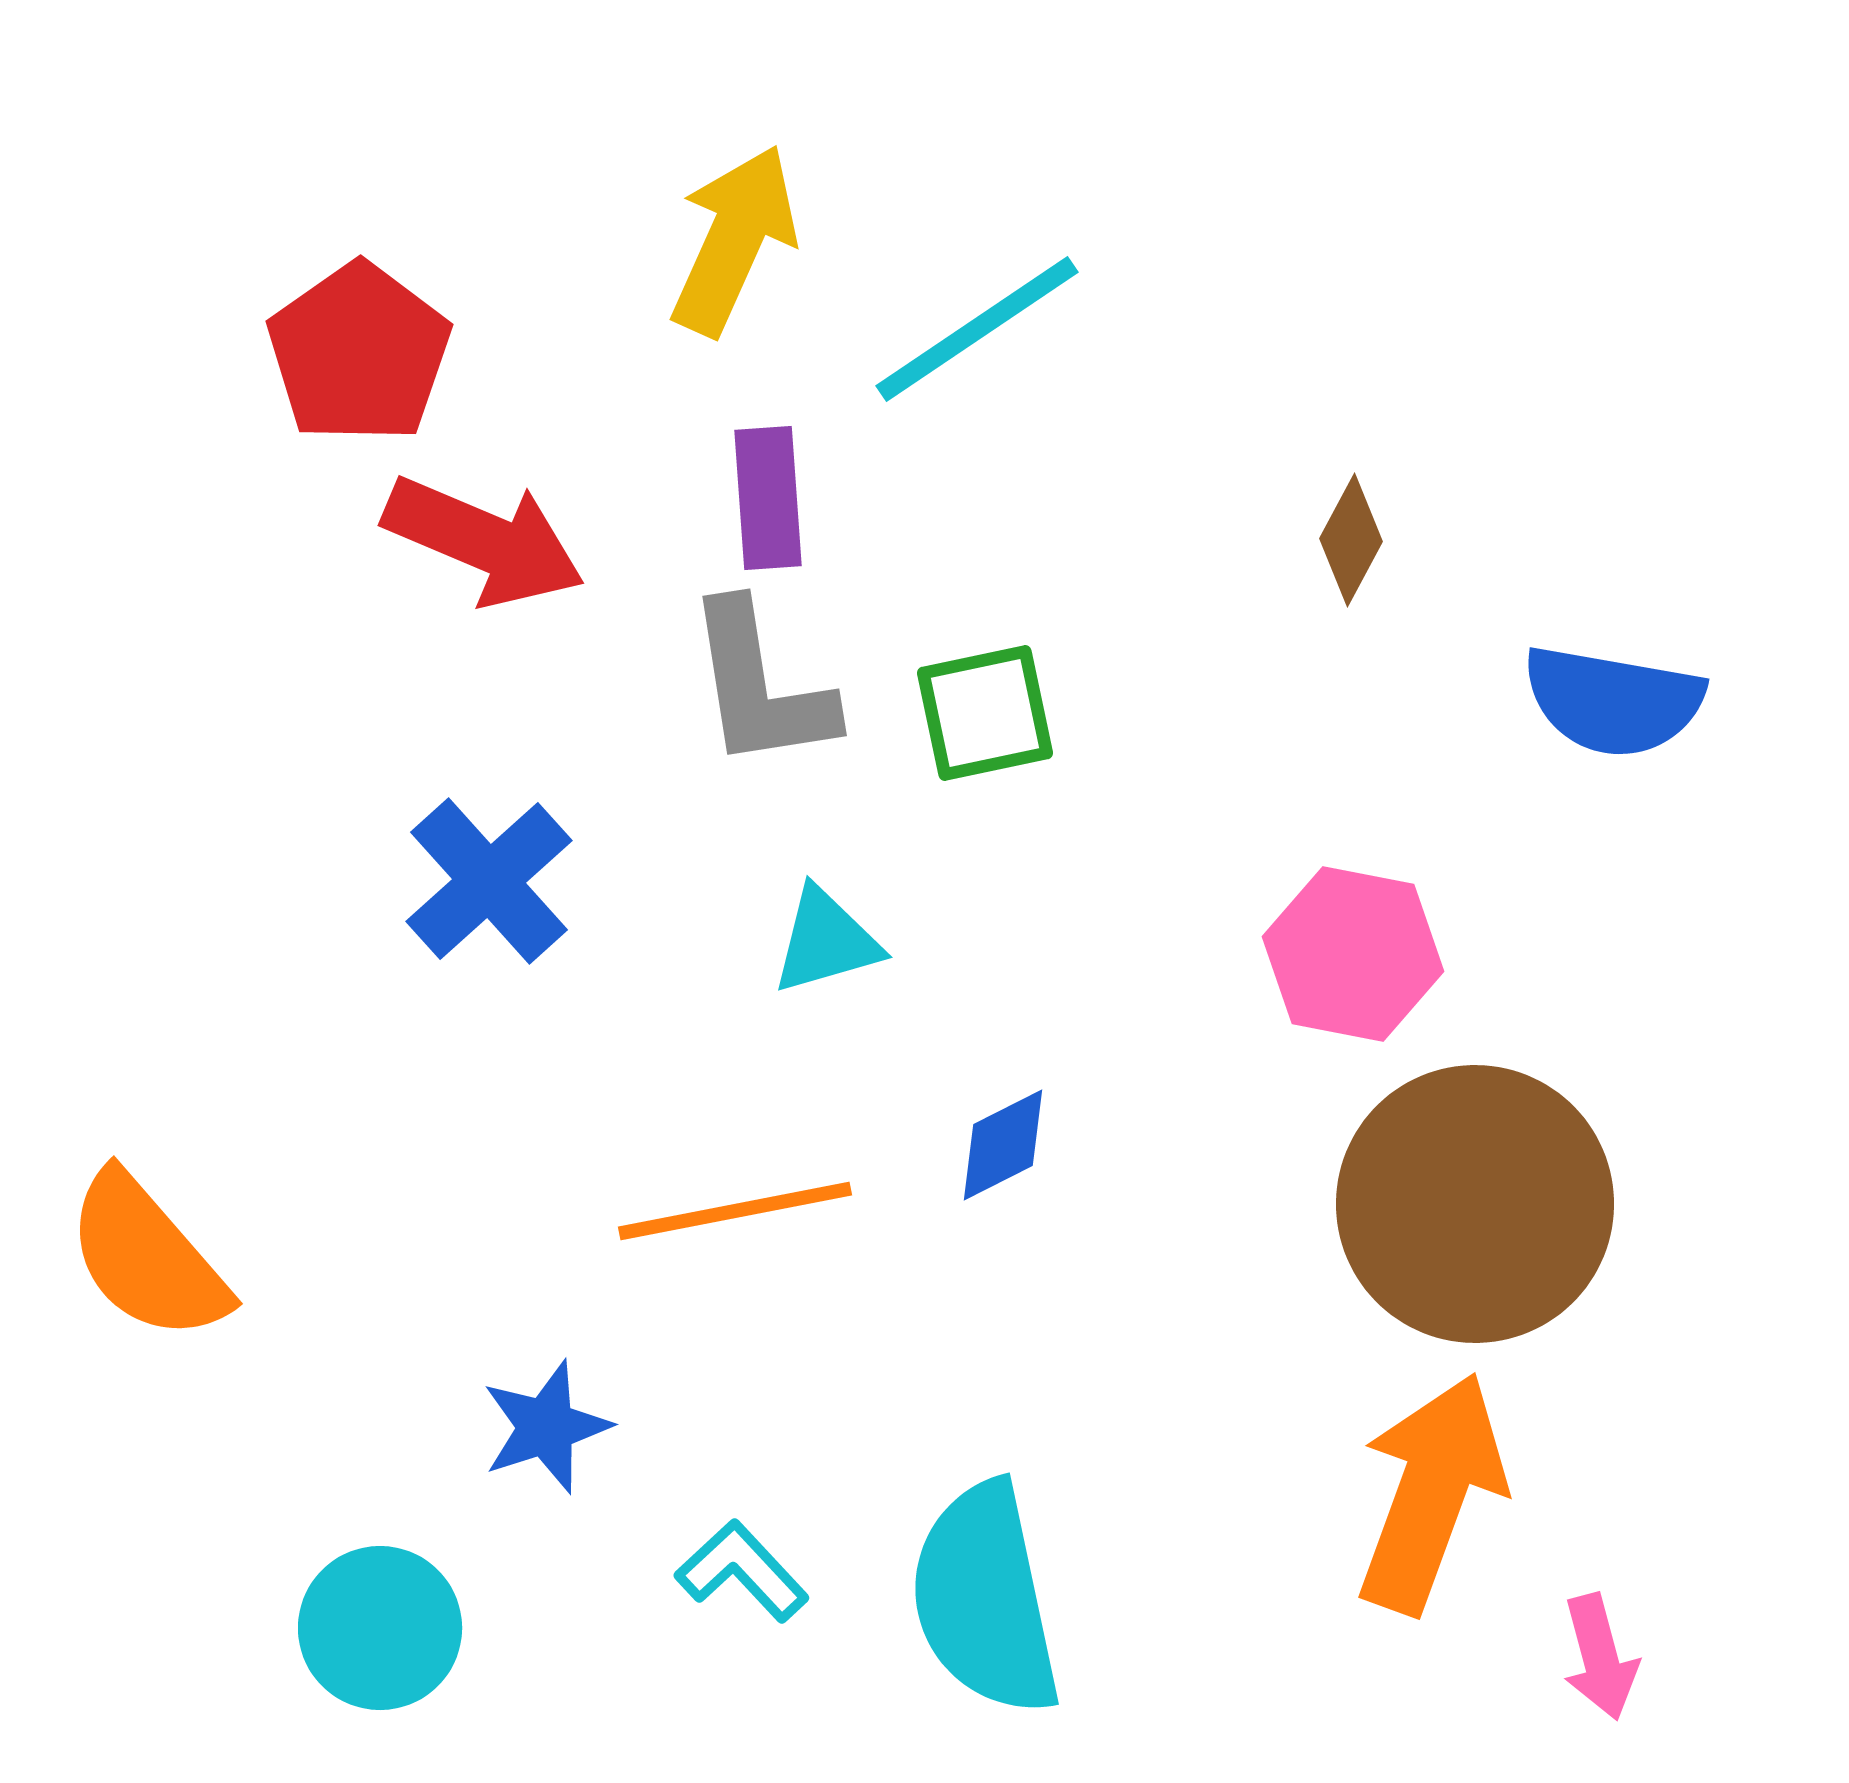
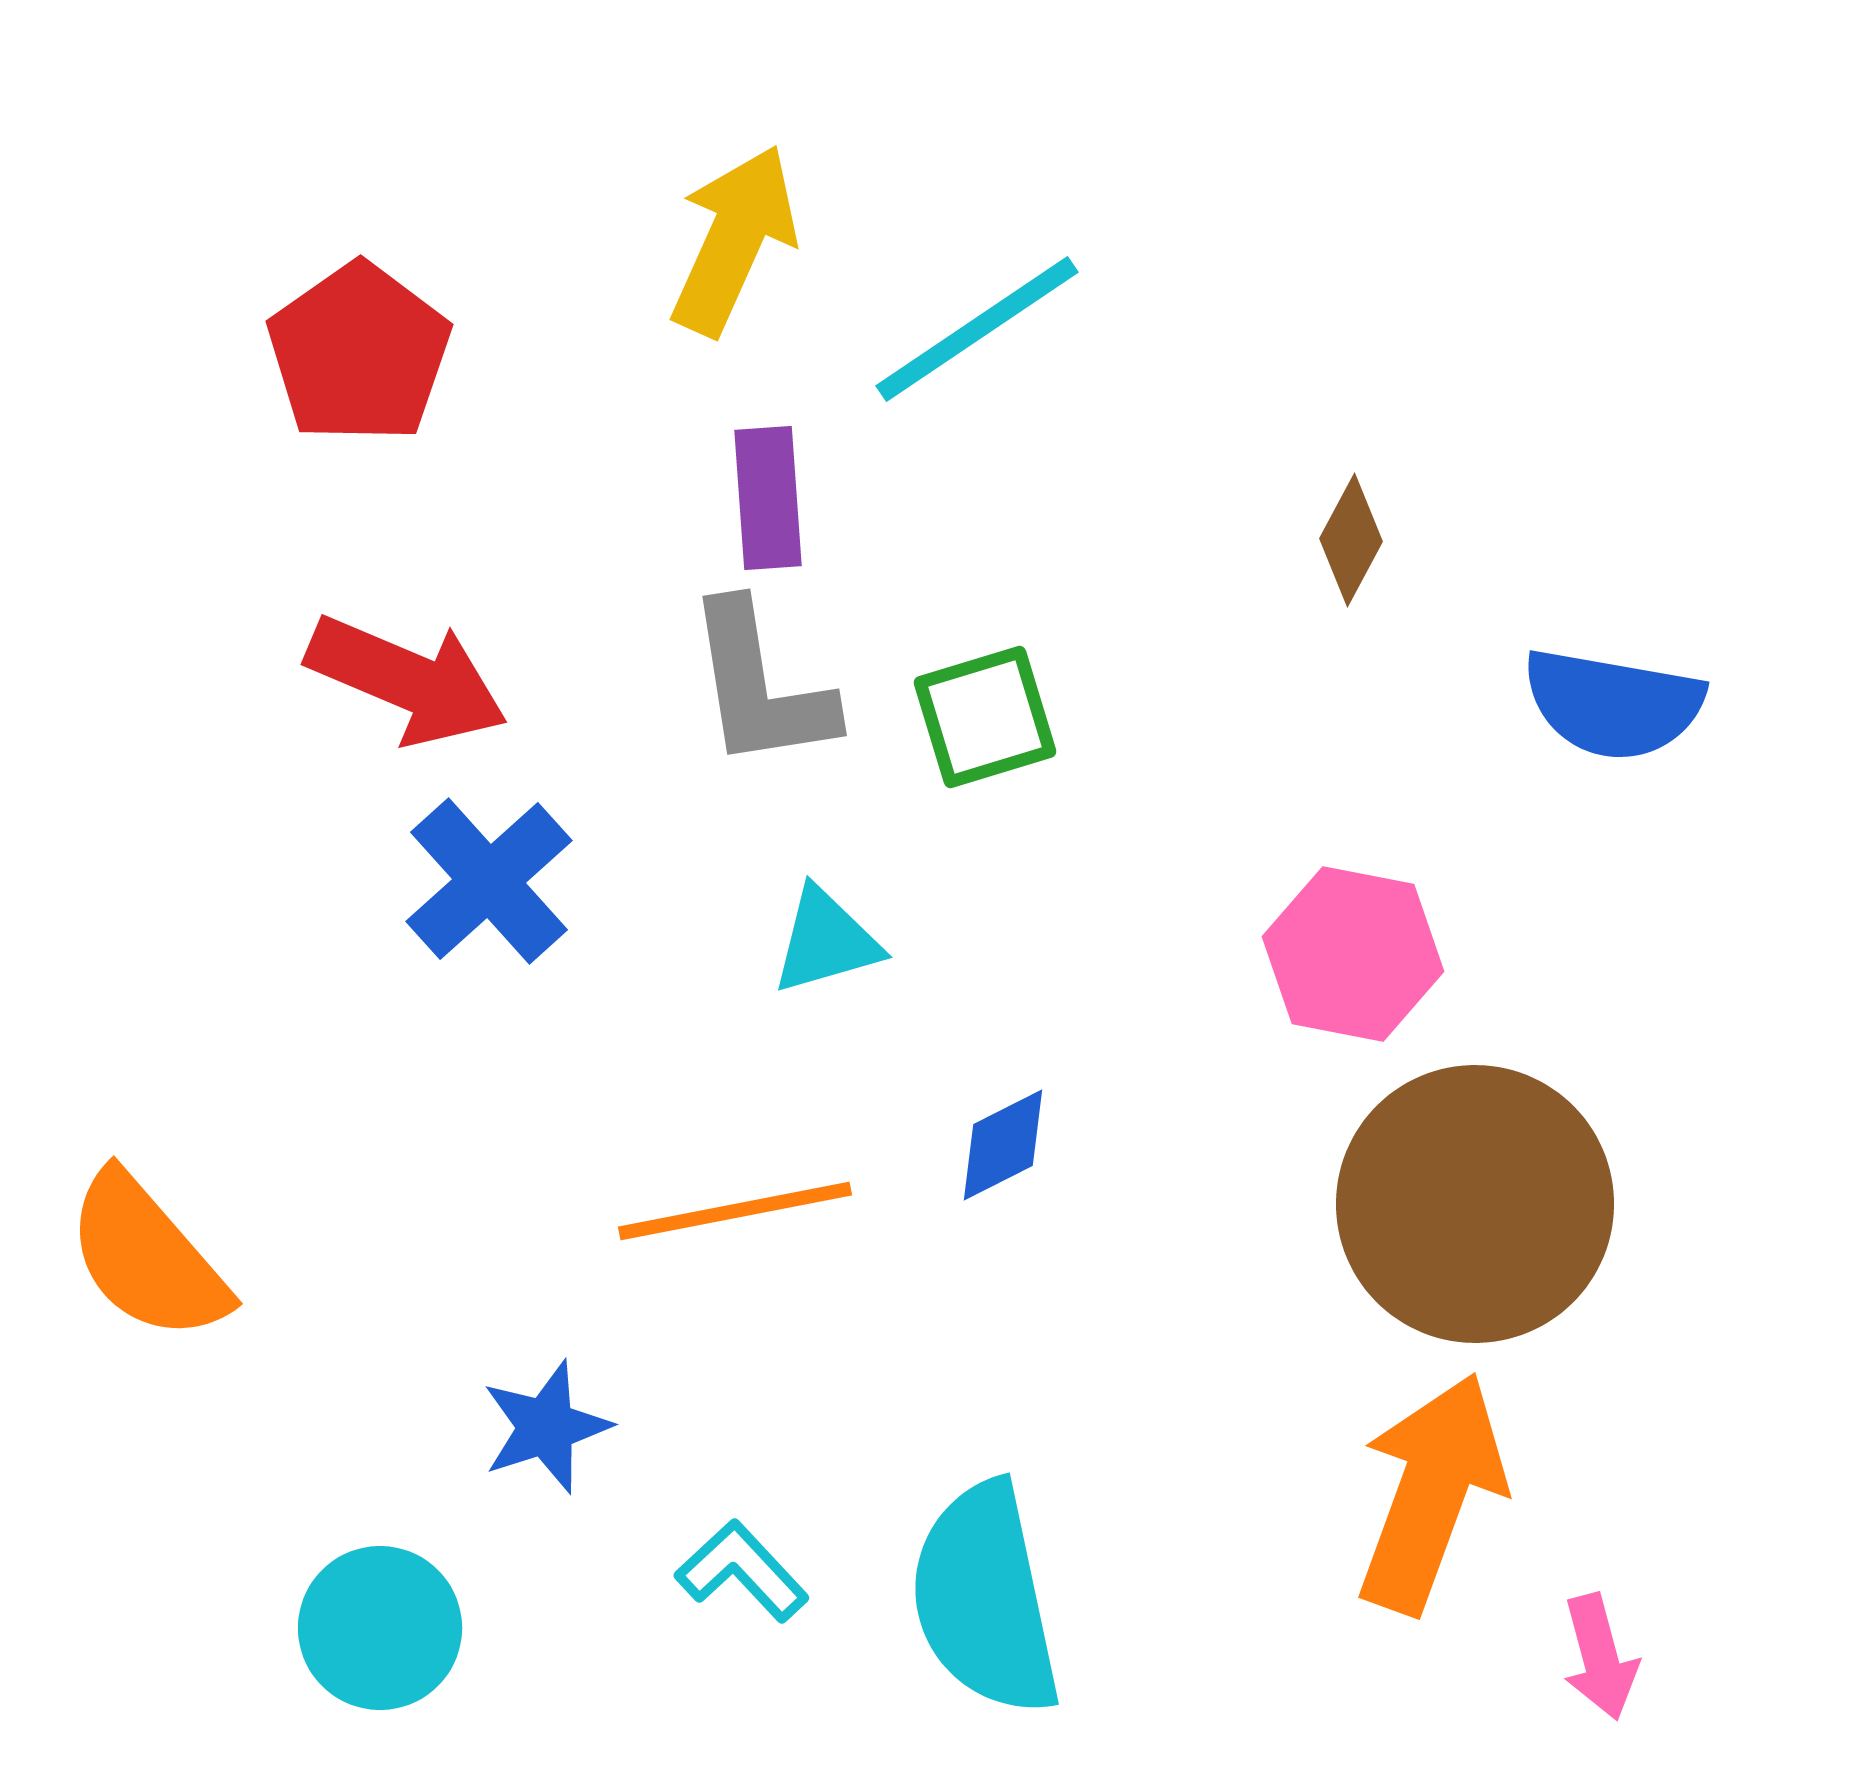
red arrow: moved 77 px left, 139 px down
blue semicircle: moved 3 px down
green square: moved 4 px down; rotated 5 degrees counterclockwise
